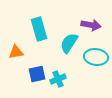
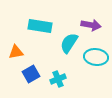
cyan rectangle: moved 1 px right, 3 px up; rotated 65 degrees counterclockwise
blue square: moved 6 px left; rotated 18 degrees counterclockwise
